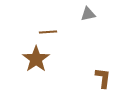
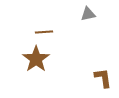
brown line: moved 4 px left
brown L-shape: rotated 15 degrees counterclockwise
